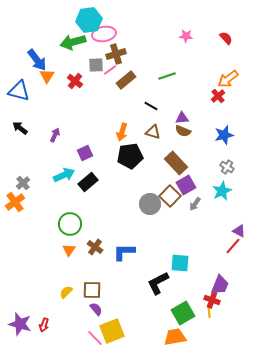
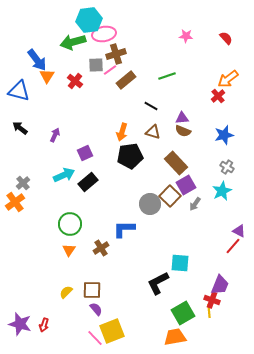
brown cross at (95, 247): moved 6 px right, 1 px down; rotated 21 degrees clockwise
blue L-shape at (124, 252): moved 23 px up
